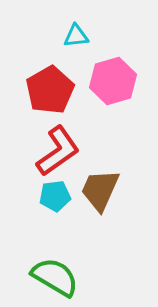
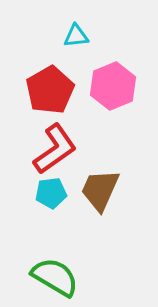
pink hexagon: moved 5 px down; rotated 6 degrees counterclockwise
red L-shape: moved 3 px left, 2 px up
cyan pentagon: moved 4 px left, 3 px up
